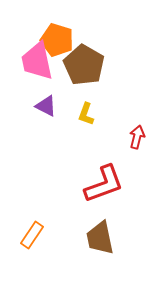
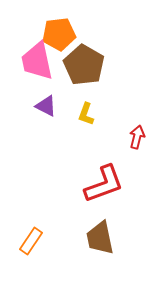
orange pentagon: moved 2 px right, 6 px up; rotated 24 degrees counterclockwise
orange rectangle: moved 1 px left, 6 px down
